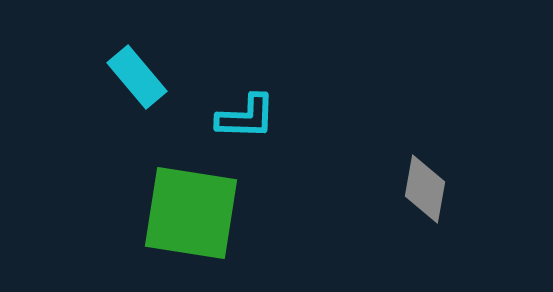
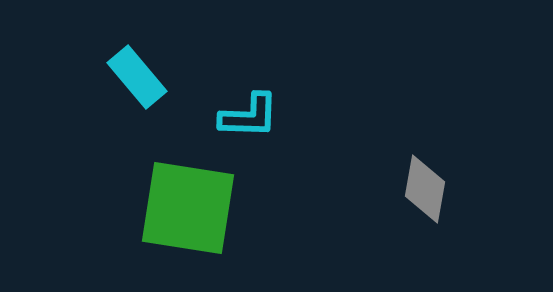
cyan L-shape: moved 3 px right, 1 px up
green square: moved 3 px left, 5 px up
